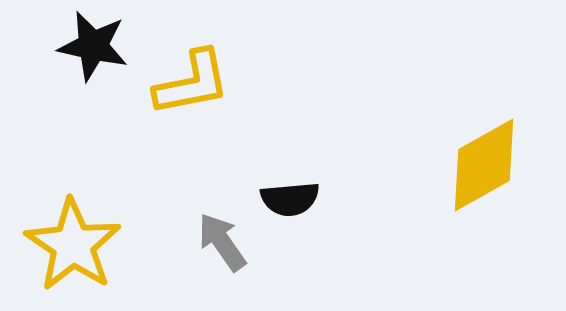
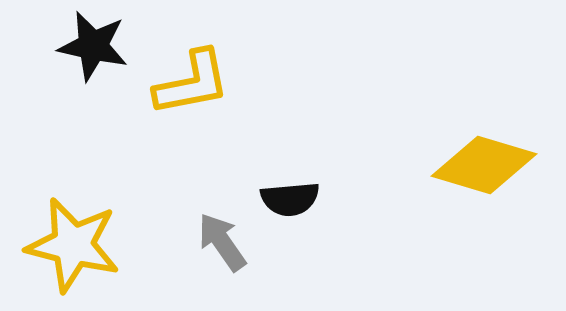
yellow diamond: rotated 46 degrees clockwise
yellow star: rotated 20 degrees counterclockwise
